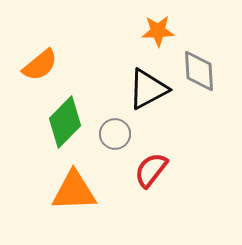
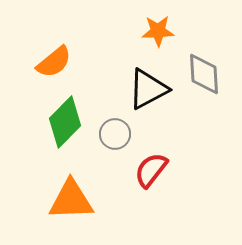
orange semicircle: moved 14 px right, 3 px up
gray diamond: moved 5 px right, 3 px down
orange triangle: moved 3 px left, 9 px down
